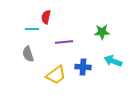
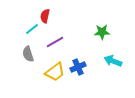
red semicircle: moved 1 px left, 1 px up
cyan line: rotated 40 degrees counterclockwise
purple line: moved 9 px left; rotated 24 degrees counterclockwise
blue cross: moved 5 px left; rotated 28 degrees counterclockwise
yellow trapezoid: moved 1 px left, 3 px up
